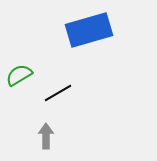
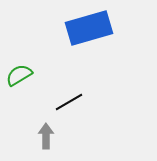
blue rectangle: moved 2 px up
black line: moved 11 px right, 9 px down
